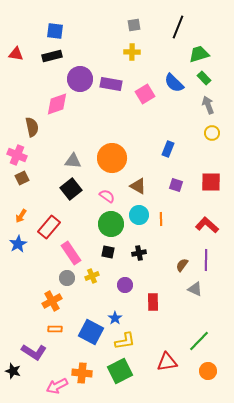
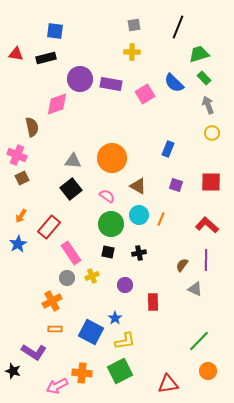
black rectangle at (52, 56): moved 6 px left, 2 px down
orange line at (161, 219): rotated 24 degrees clockwise
red triangle at (167, 362): moved 1 px right, 22 px down
